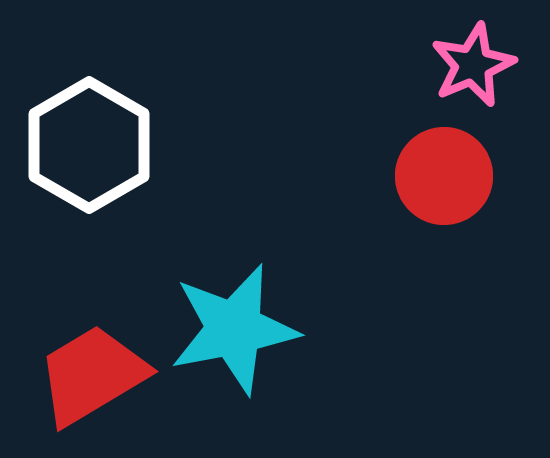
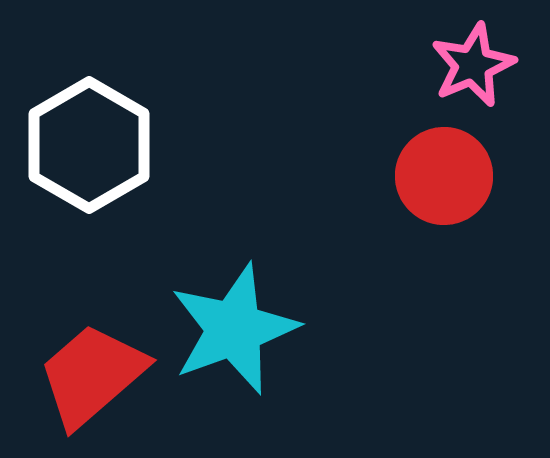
cyan star: rotated 9 degrees counterclockwise
red trapezoid: rotated 10 degrees counterclockwise
